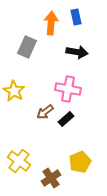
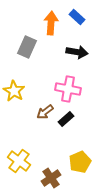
blue rectangle: moved 1 px right; rotated 35 degrees counterclockwise
